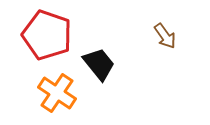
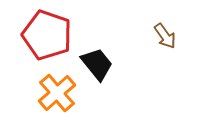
black trapezoid: moved 2 px left
orange cross: rotated 15 degrees clockwise
